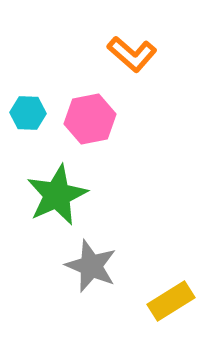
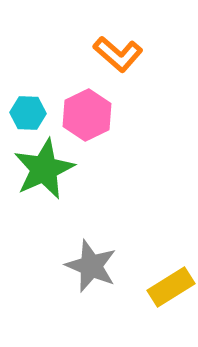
orange L-shape: moved 14 px left
pink hexagon: moved 3 px left, 4 px up; rotated 15 degrees counterclockwise
green star: moved 13 px left, 26 px up
yellow rectangle: moved 14 px up
